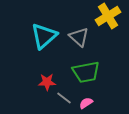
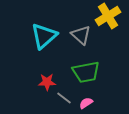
gray triangle: moved 2 px right, 2 px up
